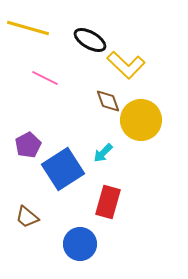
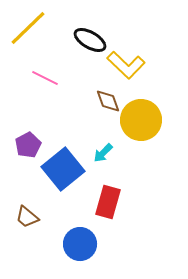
yellow line: rotated 60 degrees counterclockwise
blue square: rotated 6 degrees counterclockwise
